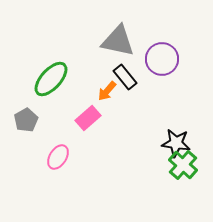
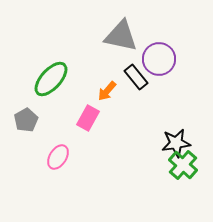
gray triangle: moved 3 px right, 5 px up
purple circle: moved 3 px left
black rectangle: moved 11 px right
pink rectangle: rotated 20 degrees counterclockwise
black star: rotated 16 degrees counterclockwise
